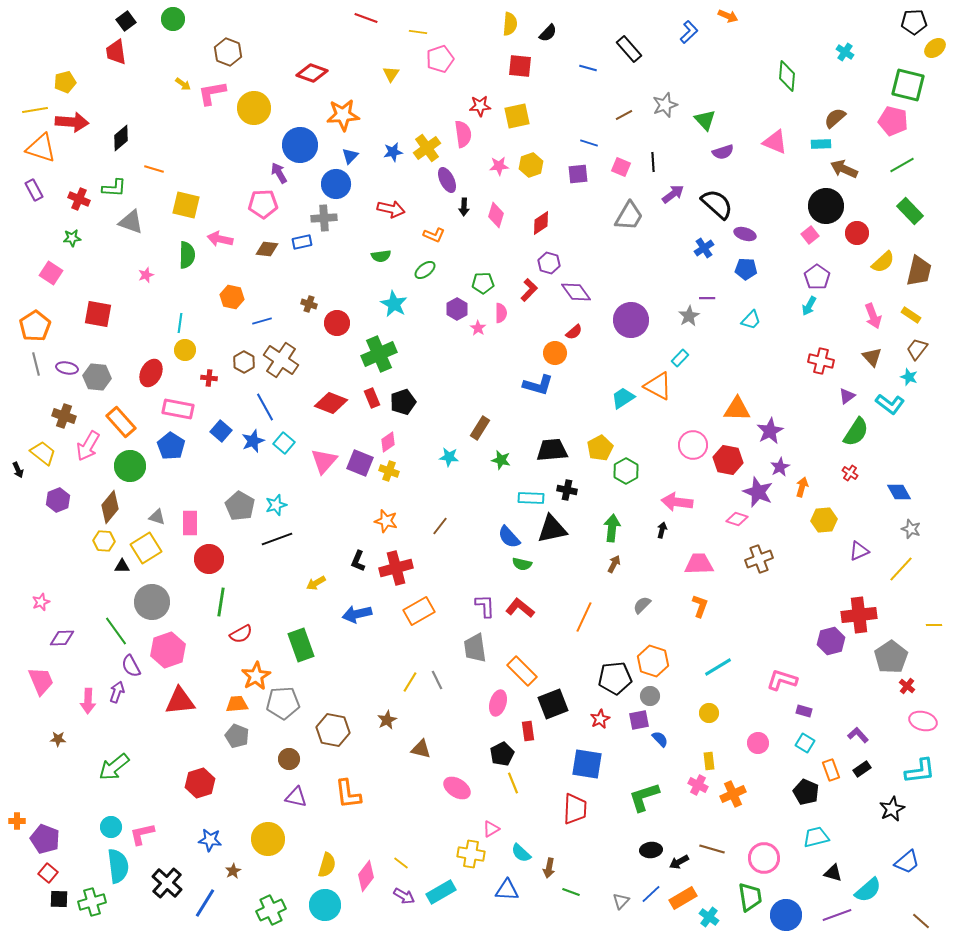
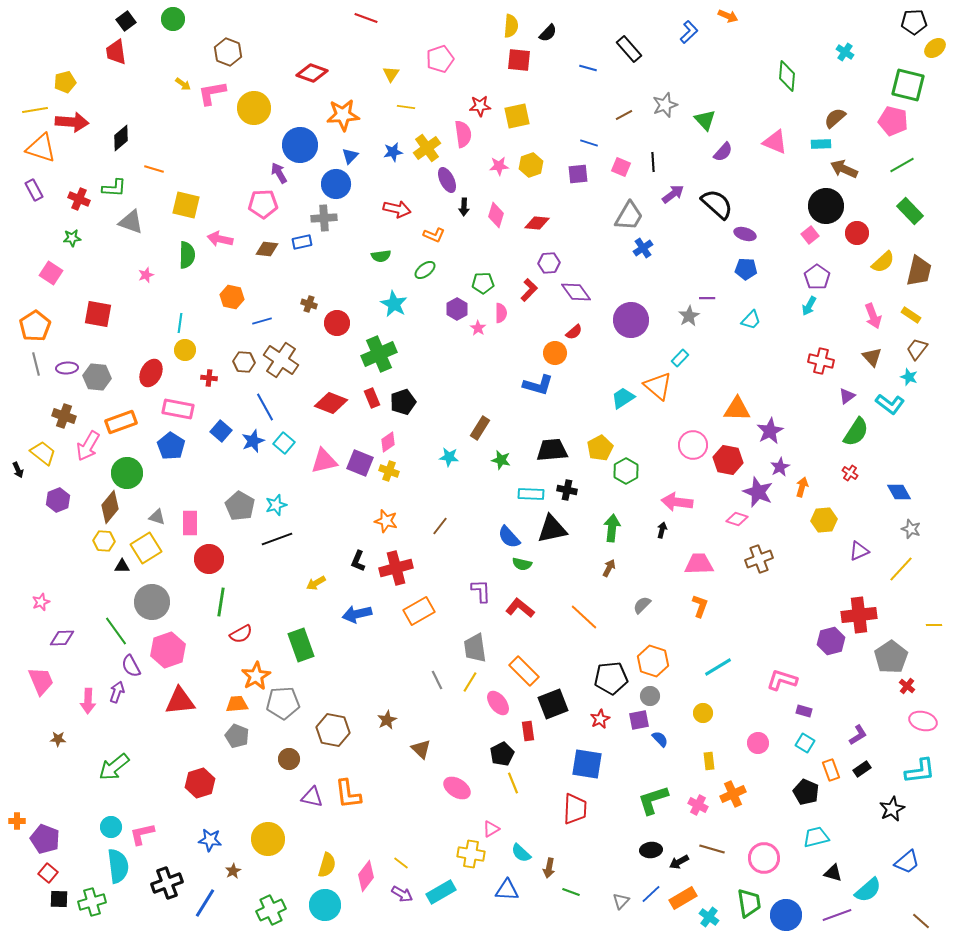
yellow semicircle at (510, 24): moved 1 px right, 2 px down
yellow line at (418, 32): moved 12 px left, 75 px down
red square at (520, 66): moved 1 px left, 6 px up
purple semicircle at (723, 152): rotated 30 degrees counterclockwise
red arrow at (391, 209): moved 6 px right
red diamond at (541, 223): moved 4 px left; rotated 40 degrees clockwise
blue cross at (704, 248): moved 61 px left
purple hexagon at (549, 263): rotated 20 degrees counterclockwise
brown hexagon at (244, 362): rotated 25 degrees counterclockwise
purple ellipse at (67, 368): rotated 15 degrees counterclockwise
orange triangle at (658, 386): rotated 12 degrees clockwise
orange rectangle at (121, 422): rotated 68 degrees counterclockwise
pink triangle at (324, 461): rotated 36 degrees clockwise
green circle at (130, 466): moved 3 px left, 7 px down
cyan rectangle at (531, 498): moved 4 px up
brown arrow at (614, 564): moved 5 px left, 4 px down
purple L-shape at (485, 606): moved 4 px left, 15 px up
orange line at (584, 617): rotated 72 degrees counterclockwise
orange rectangle at (522, 671): moved 2 px right
black pentagon at (615, 678): moved 4 px left
yellow line at (410, 682): moved 60 px right
pink ellipse at (498, 703): rotated 55 degrees counterclockwise
yellow circle at (709, 713): moved 6 px left
purple L-shape at (858, 735): rotated 100 degrees clockwise
brown triangle at (421, 749): rotated 30 degrees clockwise
pink cross at (698, 785): moved 20 px down
purple triangle at (296, 797): moved 16 px right
green L-shape at (644, 797): moved 9 px right, 3 px down
black cross at (167, 883): rotated 28 degrees clockwise
purple arrow at (404, 896): moved 2 px left, 2 px up
green trapezoid at (750, 897): moved 1 px left, 6 px down
